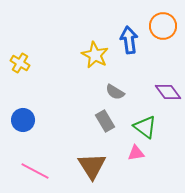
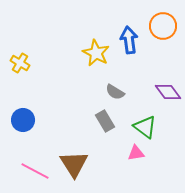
yellow star: moved 1 px right, 2 px up
brown triangle: moved 18 px left, 2 px up
